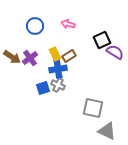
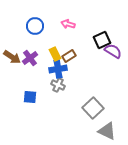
purple semicircle: moved 2 px left, 1 px up
blue square: moved 13 px left, 9 px down; rotated 24 degrees clockwise
gray square: rotated 35 degrees clockwise
